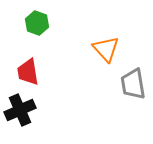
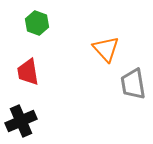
black cross: moved 1 px right, 11 px down
